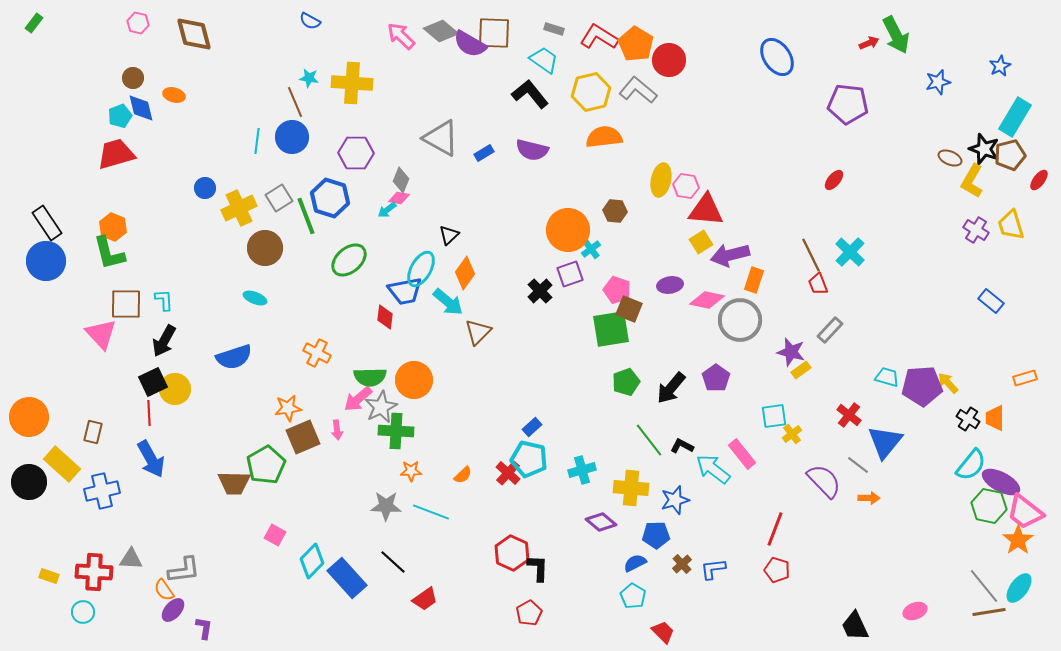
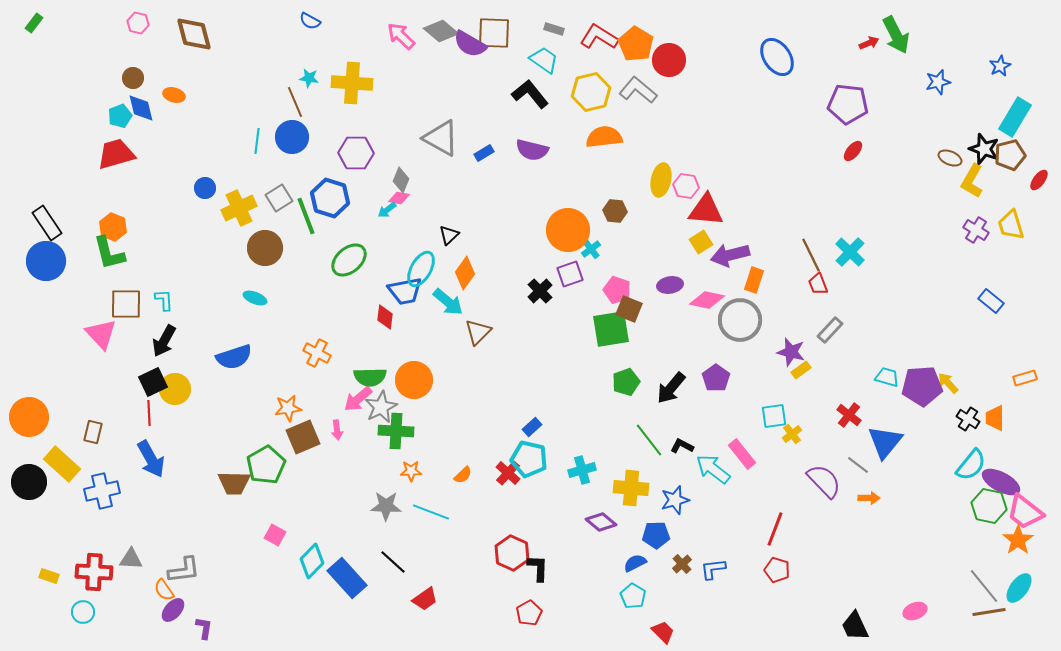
red ellipse at (834, 180): moved 19 px right, 29 px up
